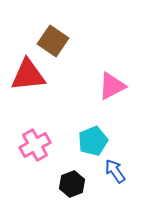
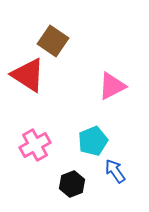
red triangle: rotated 39 degrees clockwise
